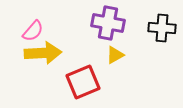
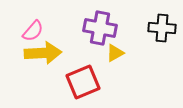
purple cross: moved 8 px left, 5 px down
yellow triangle: moved 2 px up
